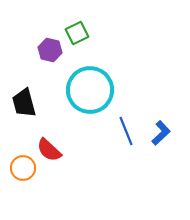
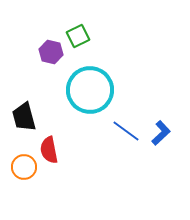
green square: moved 1 px right, 3 px down
purple hexagon: moved 1 px right, 2 px down
black trapezoid: moved 14 px down
blue line: rotated 32 degrees counterclockwise
red semicircle: rotated 36 degrees clockwise
orange circle: moved 1 px right, 1 px up
